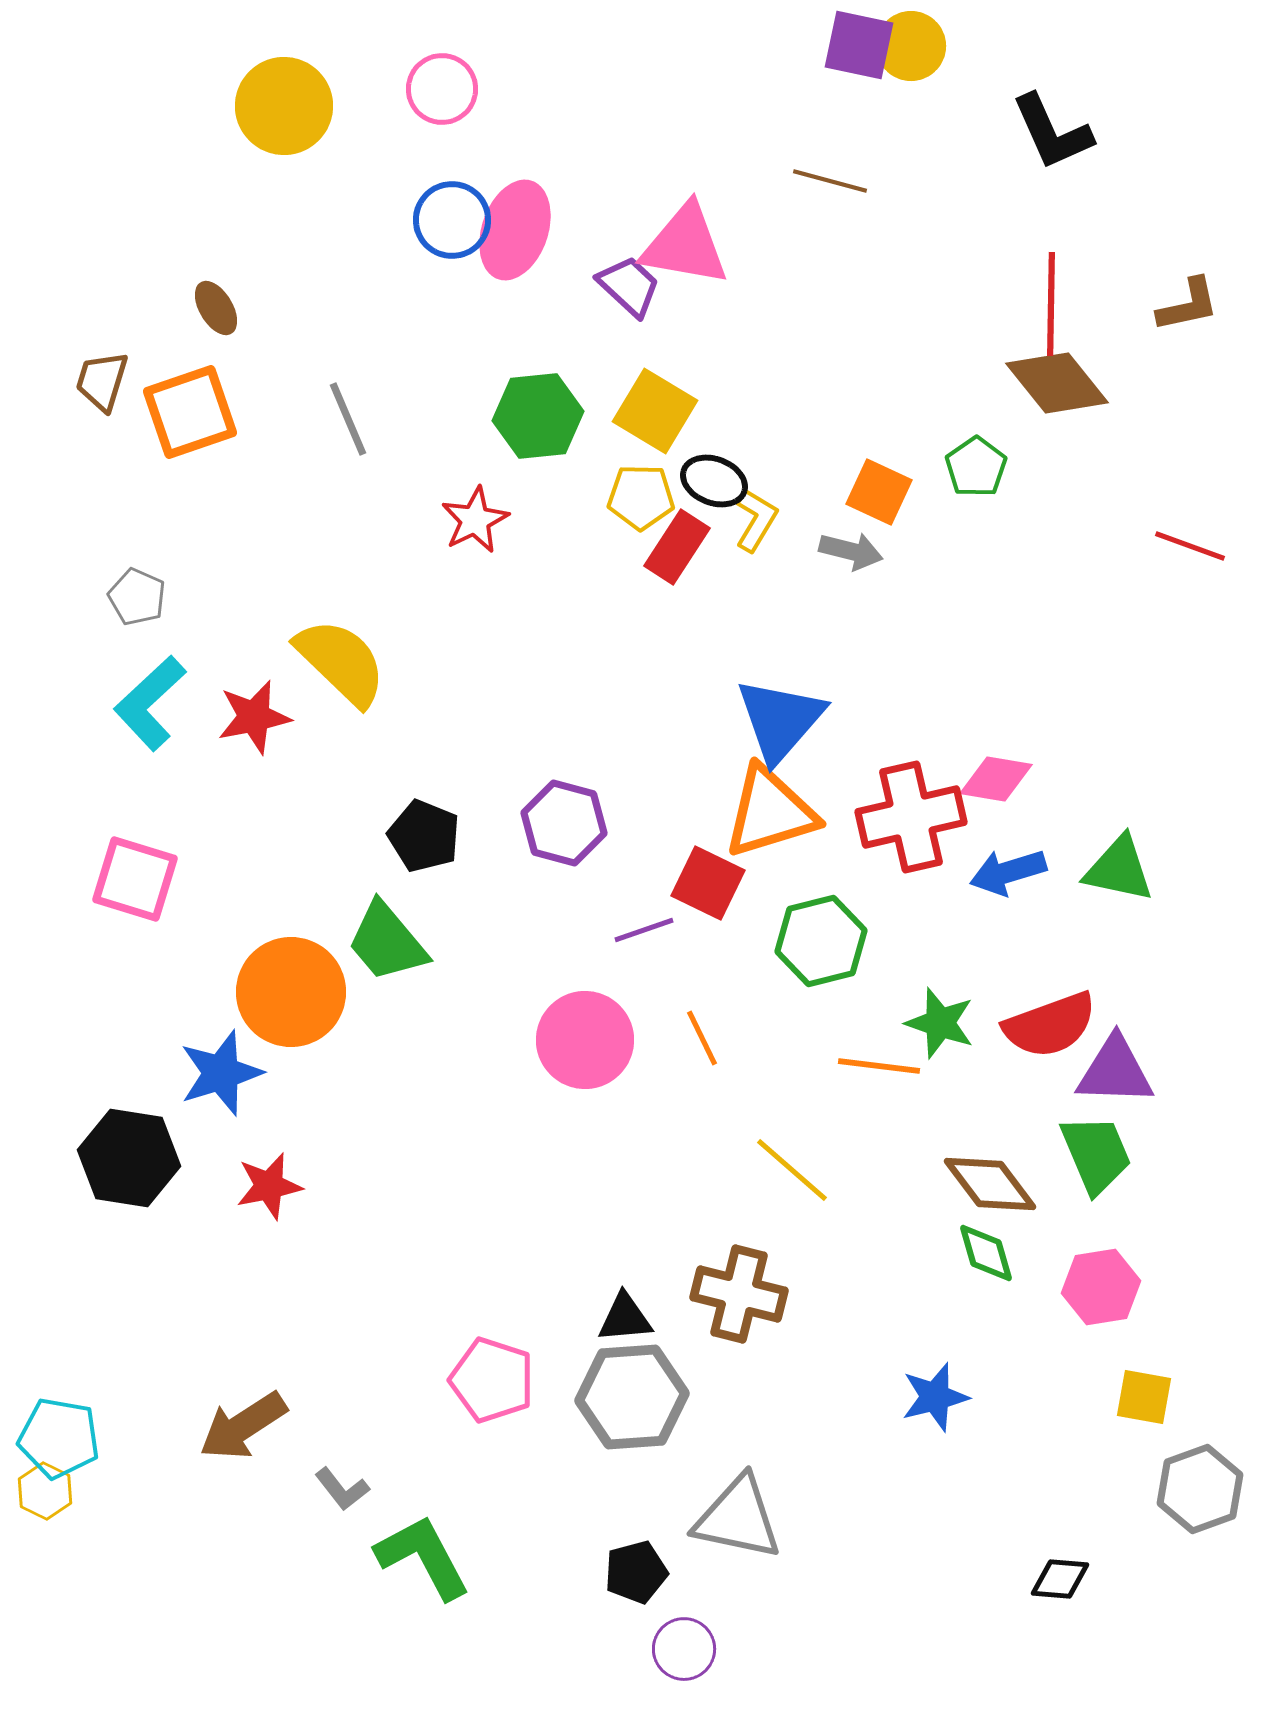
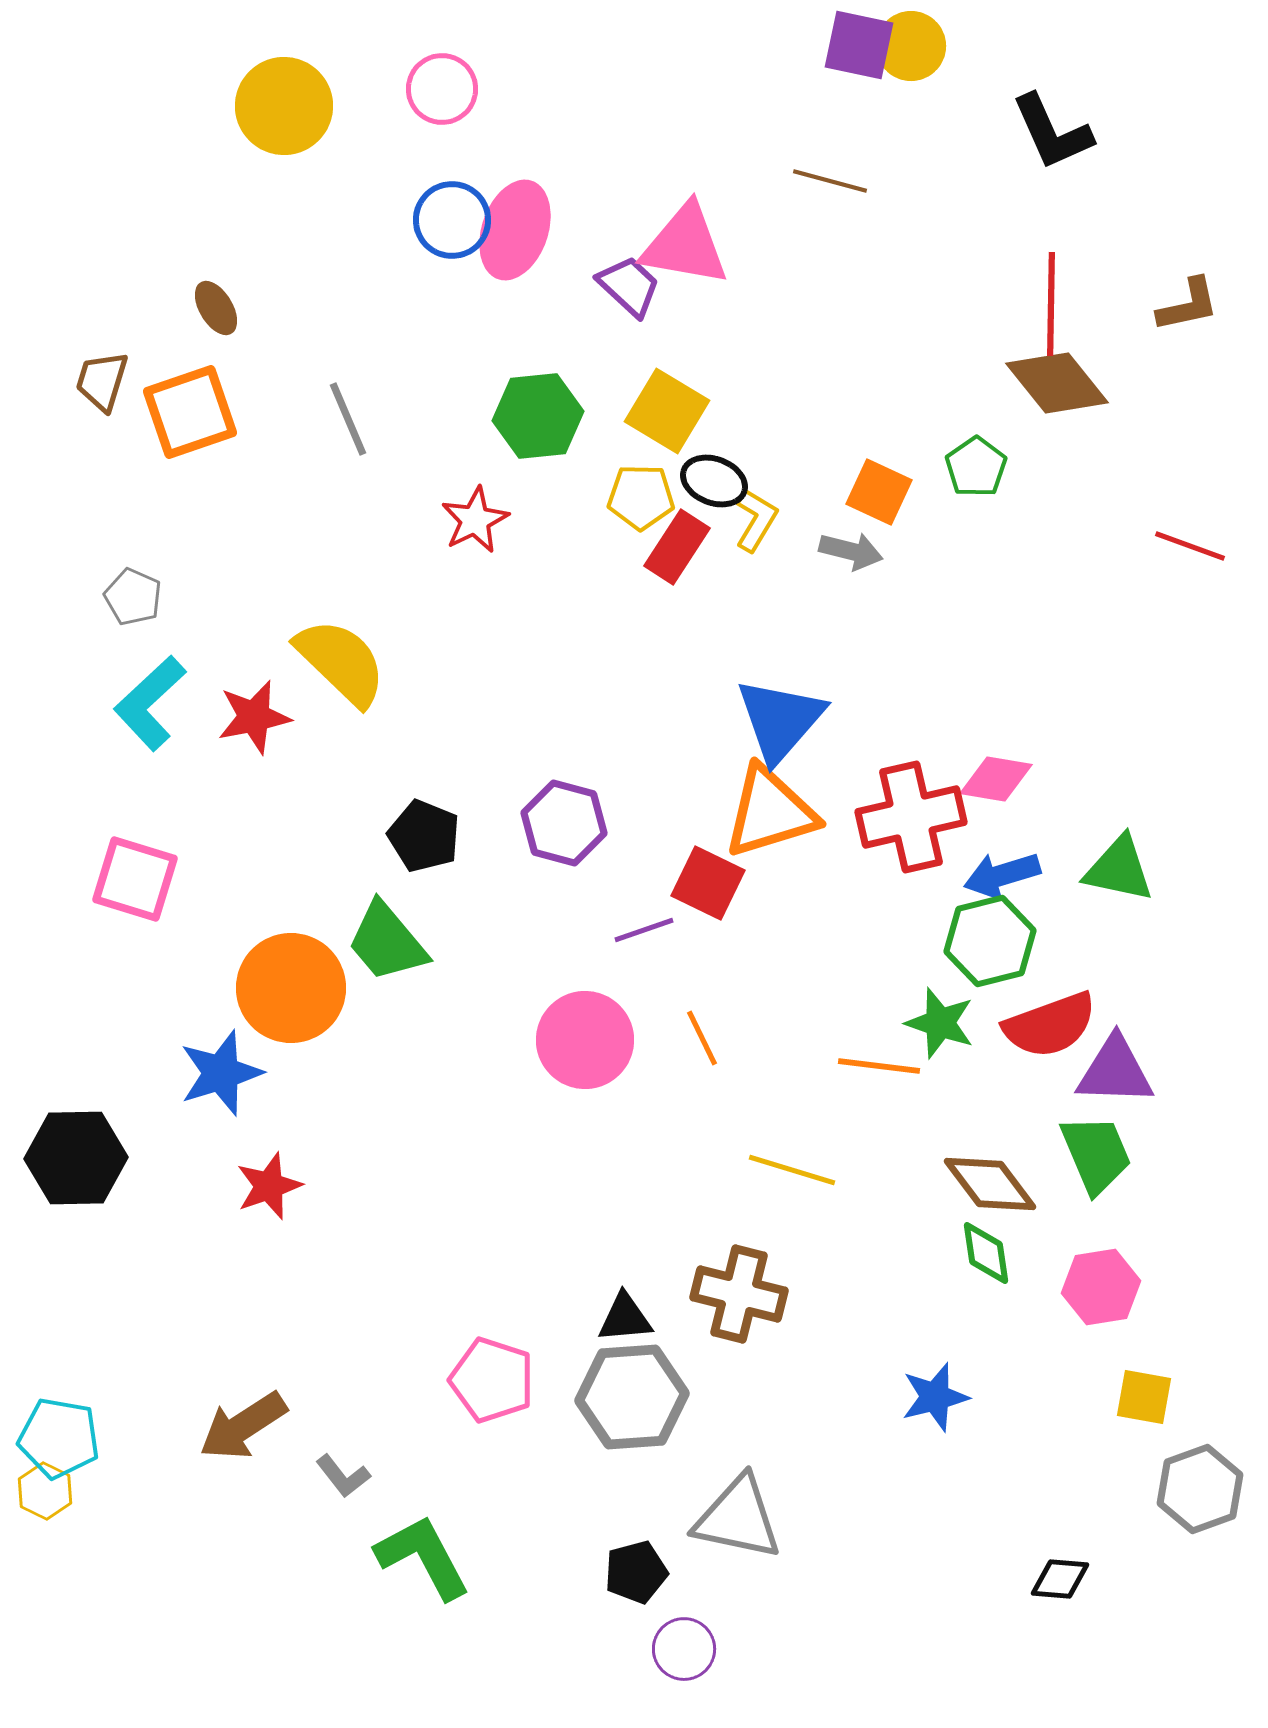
yellow square at (655, 411): moved 12 px right
gray pentagon at (137, 597): moved 4 px left
blue arrow at (1008, 872): moved 6 px left, 3 px down
green hexagon at (821, 941): moved 169 px right
orange circle at (291, 992): moved 4 px up
black hexagon at (129, 1158): moved 53 px left; rotated 10 degrees counterclockwise
yellow line at (792, 1170): rotated 24 degrees counterclockwise
red star at (269, 1186): rotated 8 degrees counterclockwise
green diamond at (986, 1253): rotated 8 degrees clockwise
gray L-shape at (342, 1489): moved 1 px right, 13 px up
